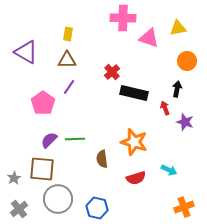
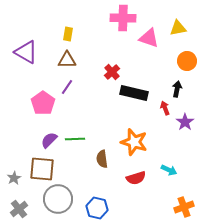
purple line: moved 2 px left
purple star: rotated 18 degrees clockwise
